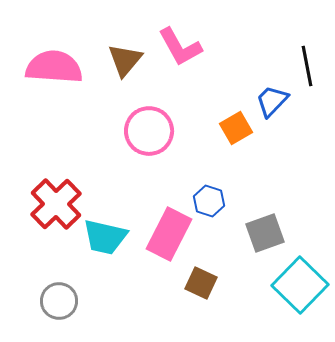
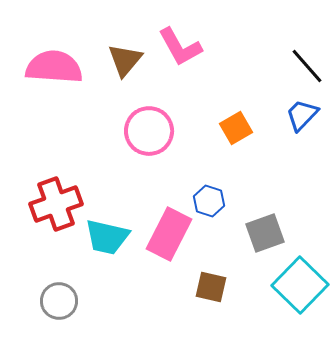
black line: rotated 30 degrees counterclockwise
blue trapezoid: moved 30 px right, 14 px down
red cross: rotated 24 degrees clockwise
cyan trapezoid: moved 2 px right
brown square: moved 10 px right, 4 px down; rotated 12 degrees counterclockwise
